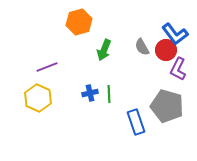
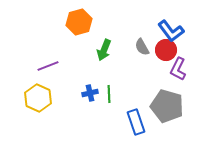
blue L-shape: moved 4 px left, 3 px up
purple line: moved 1 px right, 1 px up
